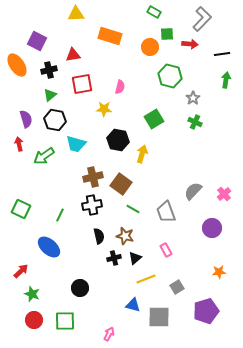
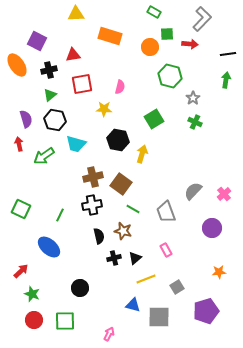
black line at (222, 54): moved 6 px right
brown star at (125, 236): moved 2 px left, 5 px up
